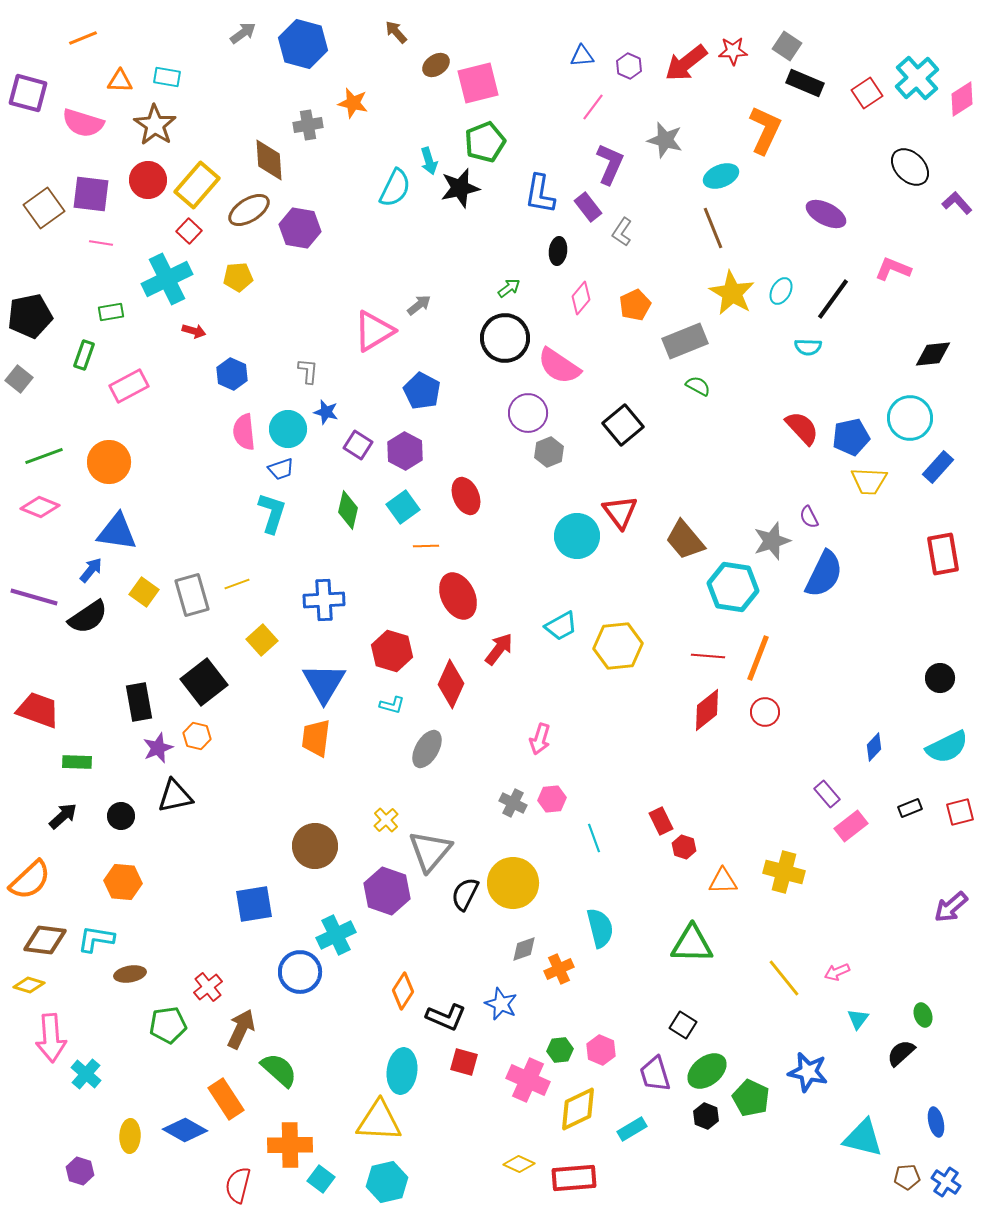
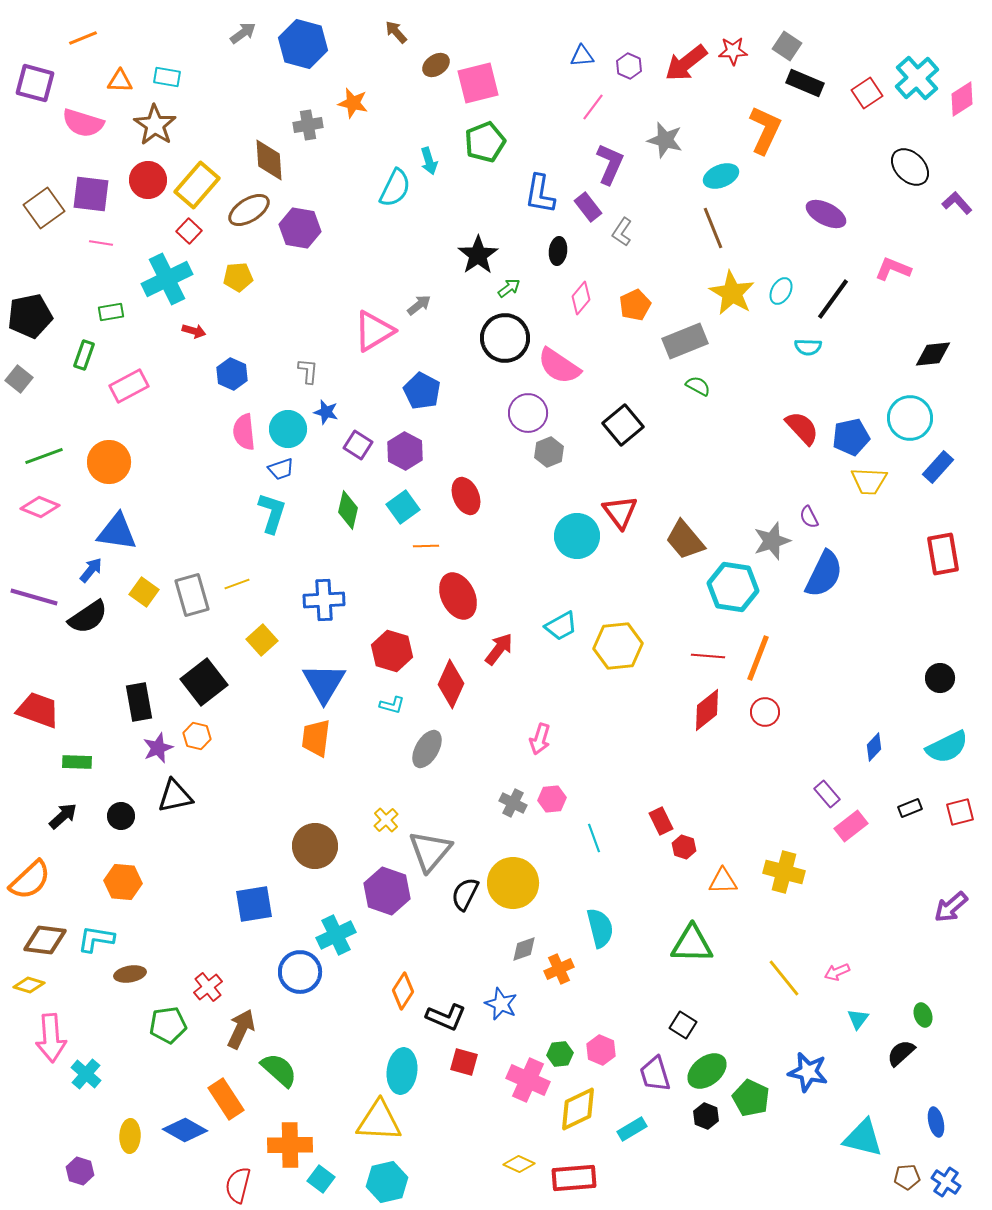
purple square at (28, 93): moved 7 px right, 10 px up
black star at (460, 188): moved 18 px right, 67 px down; rotated 21 degrees counterclockwise
green hexagon at (560, 1050): moved 4 px down
